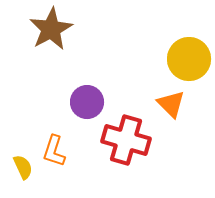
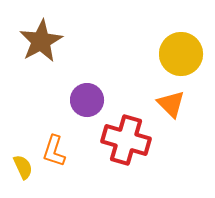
brown star: moved 10 px left, 12 px down
yellow circle: moved 8 px left, 5 px up
purple circle: moved 2 px up
